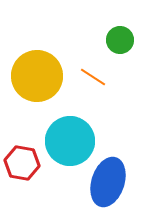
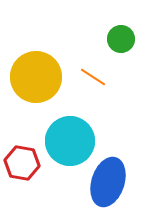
green circle: moved 1 px right, 1 px up
yellow circle: moved 1 px left, 1 px down
